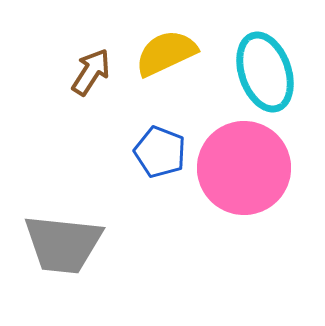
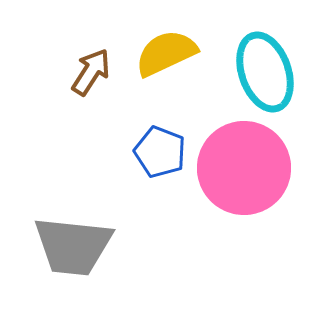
gray trapezoid: moved 10 px right, 2 px down
